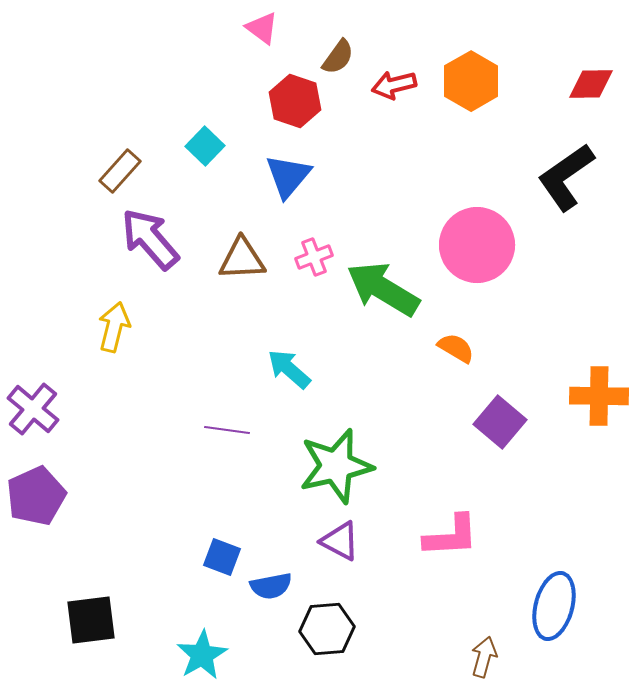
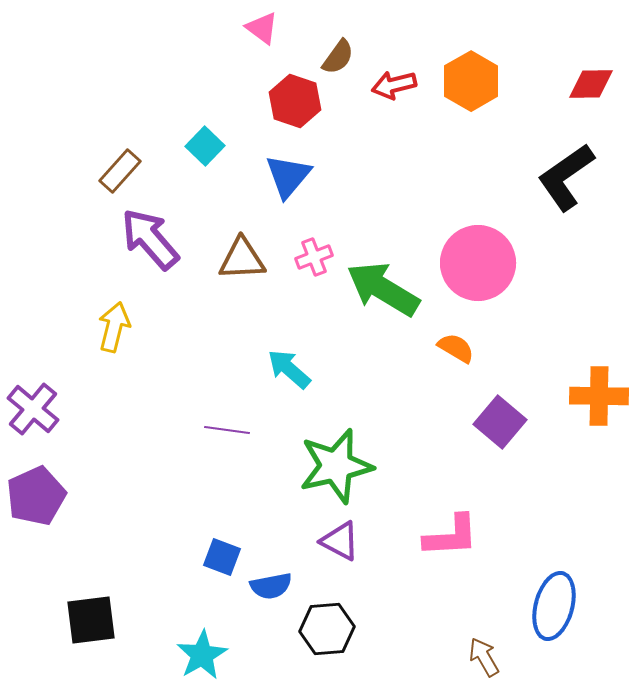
pink circle: moved 1 px right, 18 px down
brown arrow: rotated 45 degrees counterclockwise
